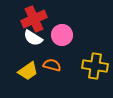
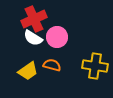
pink circle: moved 5 px left, 2 px down
